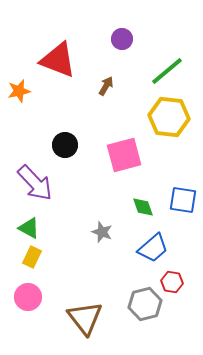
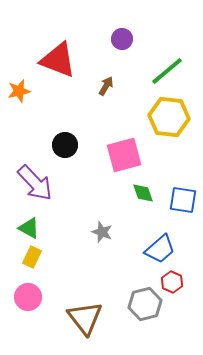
green diamond: moved 14 px up
blue trapezoid: moved 7 px right, 1 px down
red hexagon: rotated 15 degrees clockwise
